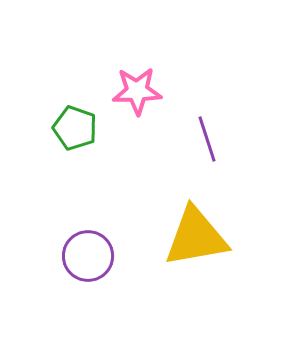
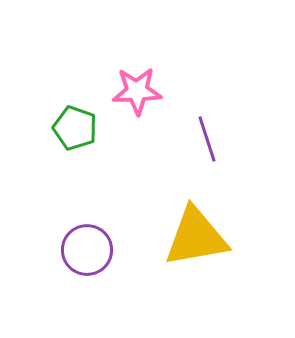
purple circle: moved 1 px left, 6 px up
